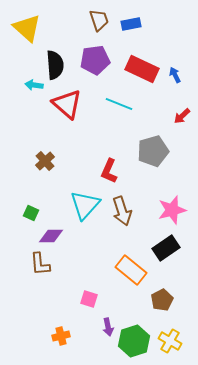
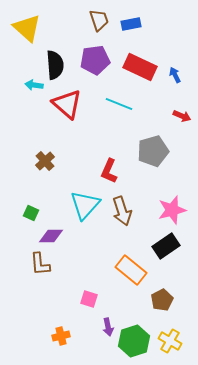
red rectangle: moved 2 px left, 2 px up
red arrow: rotated 114 degrees counterclockwise
black rectangle: moved 2 px up
